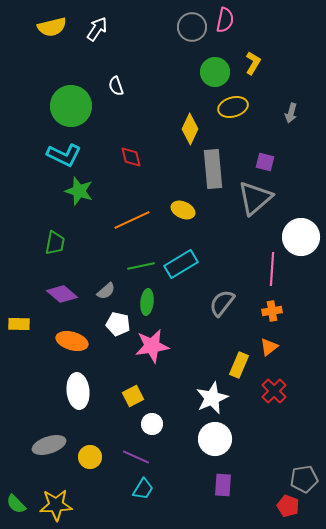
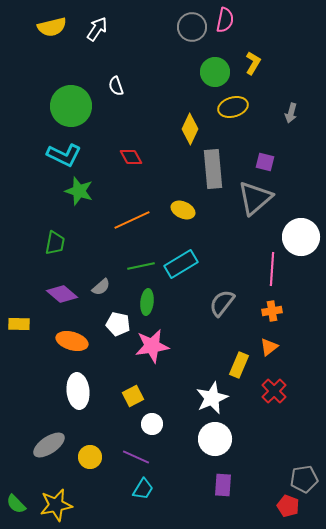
red diamond at (131, 157): rotated 15 degrees counterclockwise
gray semicircle at (106, 291): moved 5 px left, 4 px up
gray ellipse at (49, 445): rotated 16 degrees counterclockwise
yellow star at (56, 505): rotated 8 degrees counterclockwise
